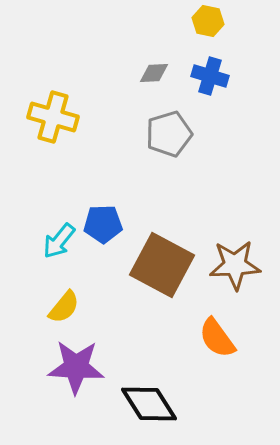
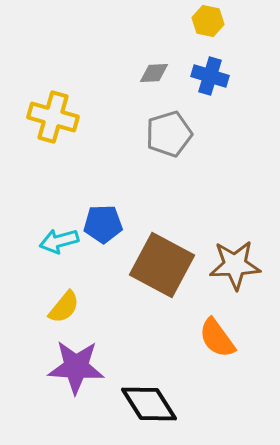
cyan arrow: rotated 36 degrees clockwise
